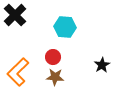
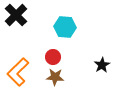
black cross: moved 1 px right
